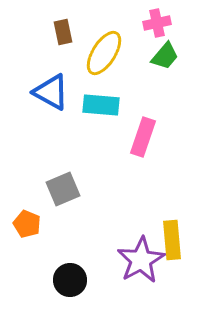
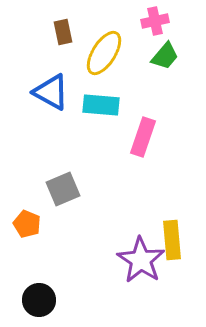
pink cross: moved 2 px left, 2 px up
purple star: rotated 9 degrees counterclockwise
black circle: moved 31 px left, 20 px down
